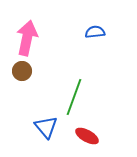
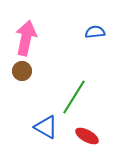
pink arrow: moved 1 px left
green line: rotated 12 degrees clockwise
blue triangle: rotated 20 degrees counterclockwise
